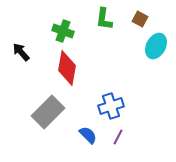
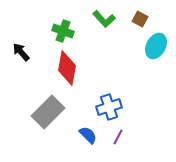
green L-shape: rotated 50 degrees counterclockwise
blue cross: moved 2 px left, 1 px down
